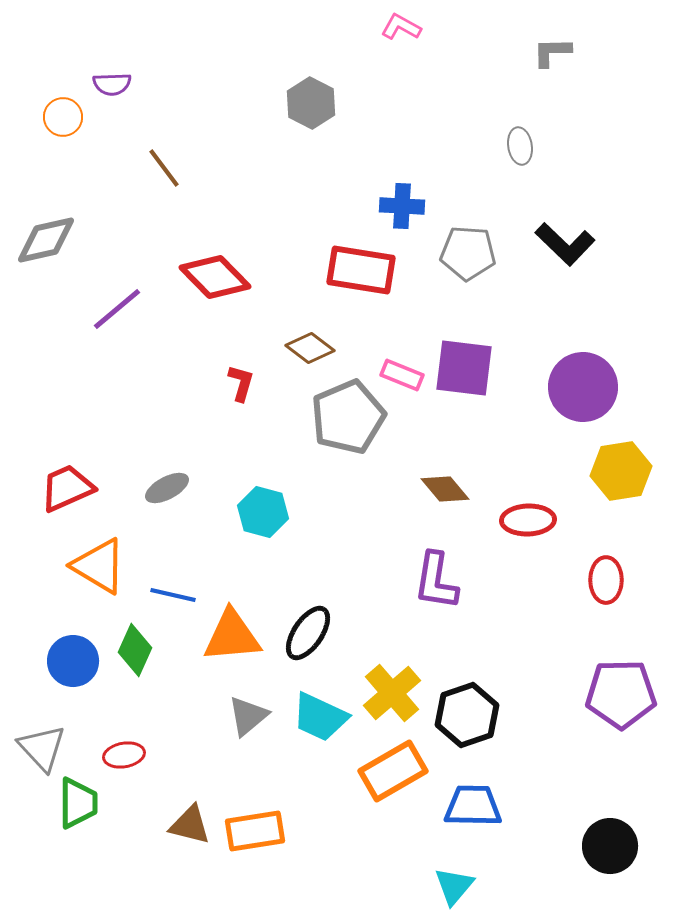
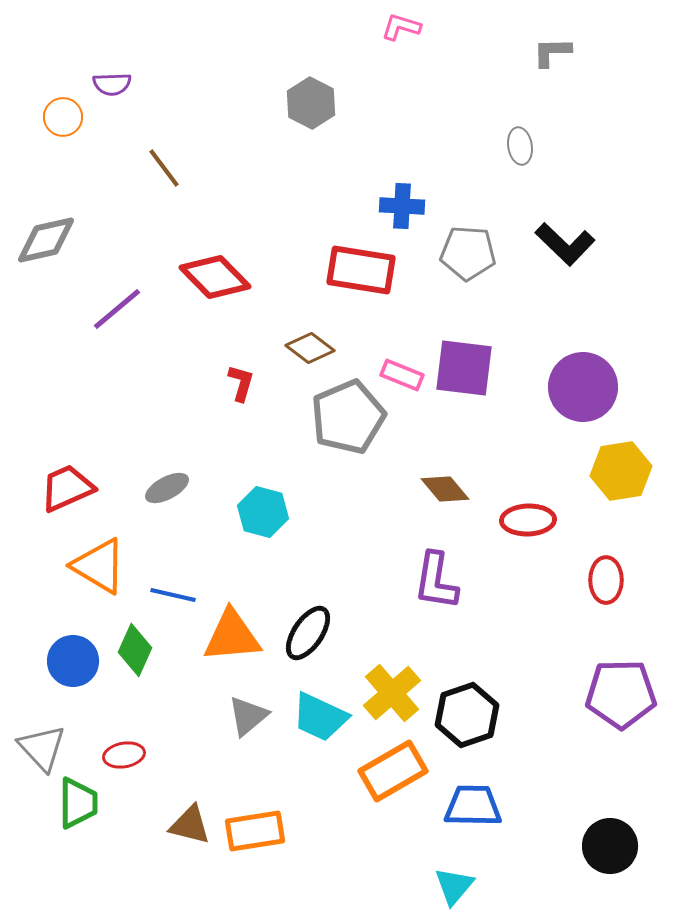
pink L-shape at (401, 27): rotated 12 degrees counterclockwise
